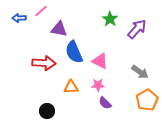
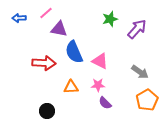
pink line: moved 5 px right, 2 px down
green star: rotated 21 degrees clockwise
